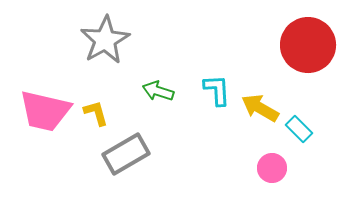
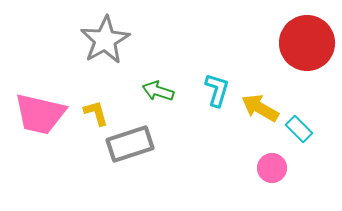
red circle: moved 1 px left, 2 px up
cyan L-shape: rotated 20 degrees clockwise
pink trapezoid: moved 5 px left, 3 px down
gray rectangle: moved 4 px right, 10 px up; rotated 12 degrees clockwise
